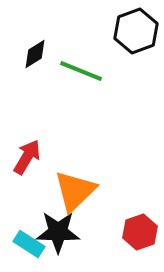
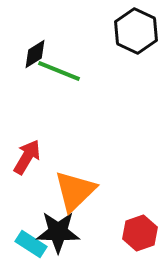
black hexagon: rotated 15 degrees counterclockwise
green line: moved 22 px left
red hexagon: moved 1 px down
cyan rectangle: moved 2 px right
